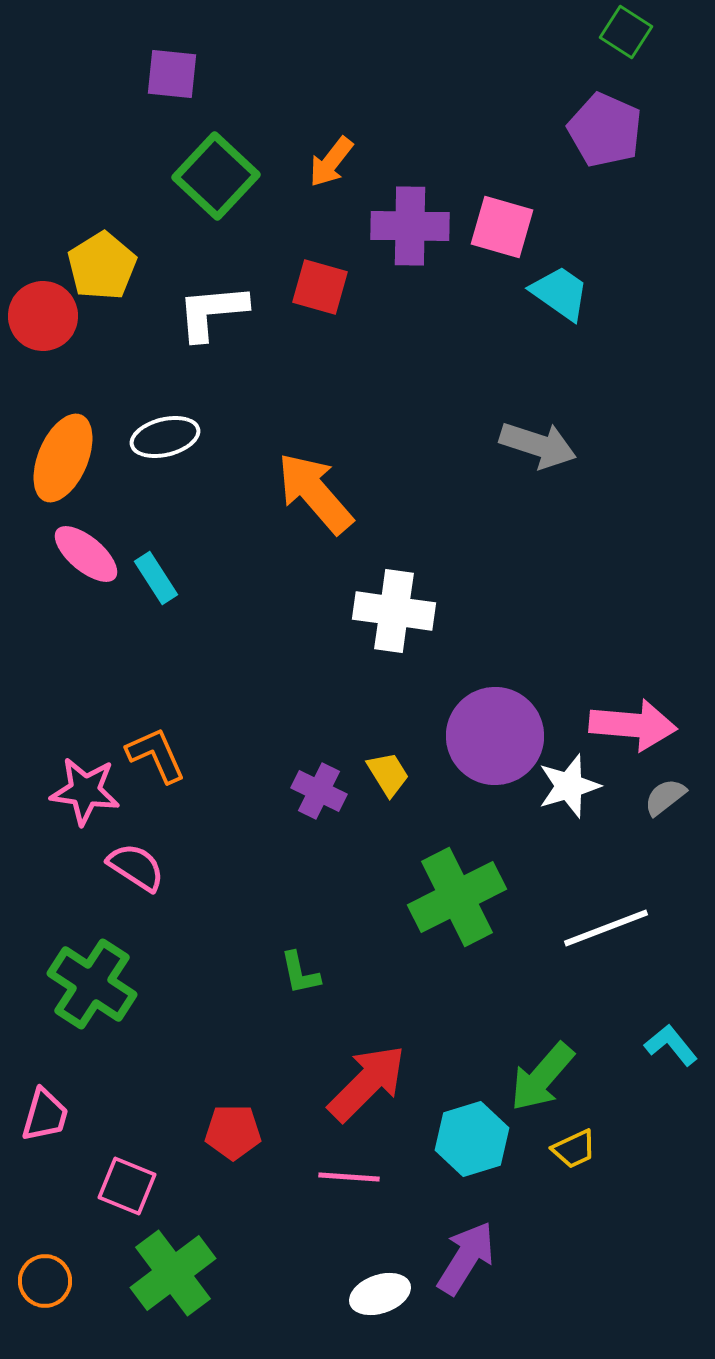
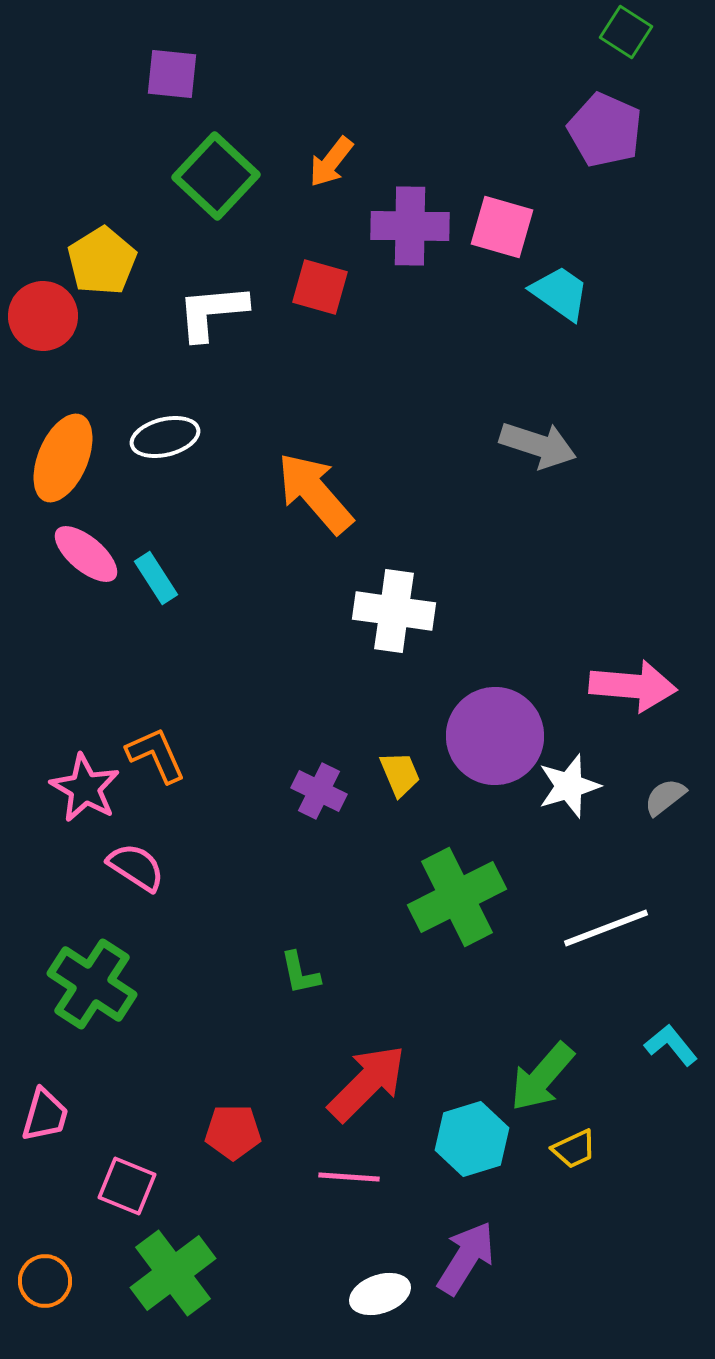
yellow pentagon at (102, 266): moved 5 px up
pink arrow at (633, 725): moved 39 px up
yellow trapezoid at (388, 774): moved 12 px right; rotated 9 degrees clockwise
pink star at (85, 791): moved 3 px up; rotated 22 degrees clockwise
